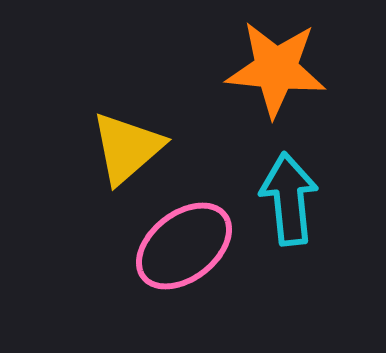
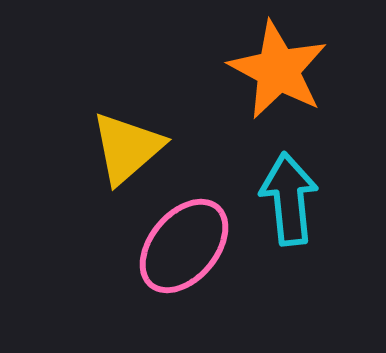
orange star: moved 2 px right, 1 px down; rotated 22 degrees clockwise
pink ellipse: rotated 12 degrees counterclockwise
